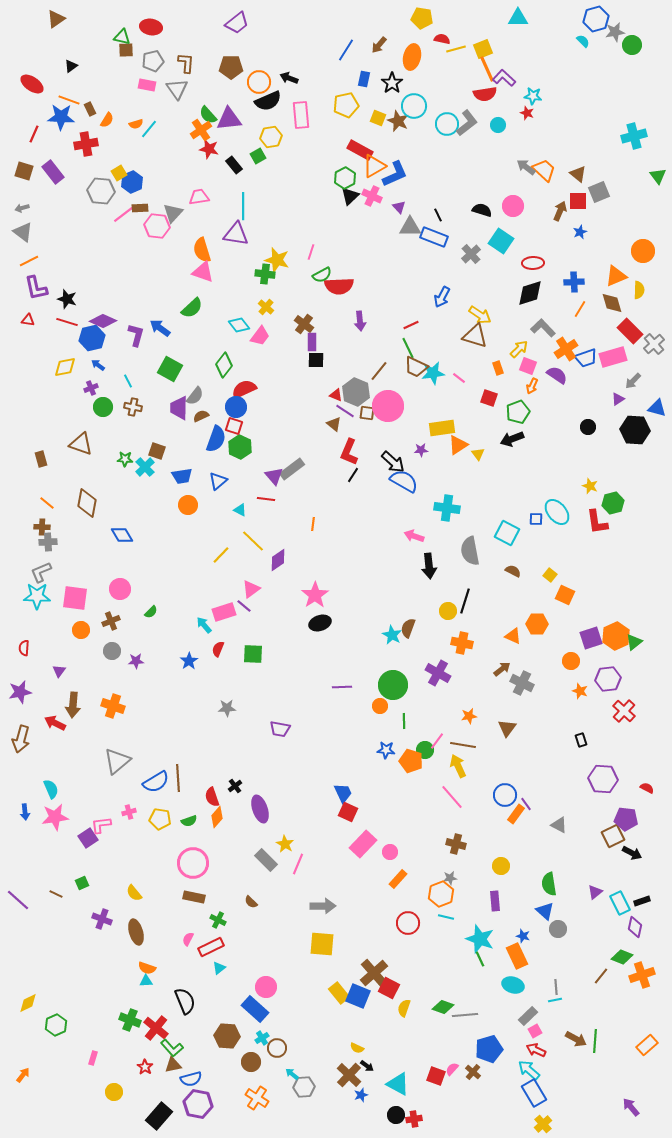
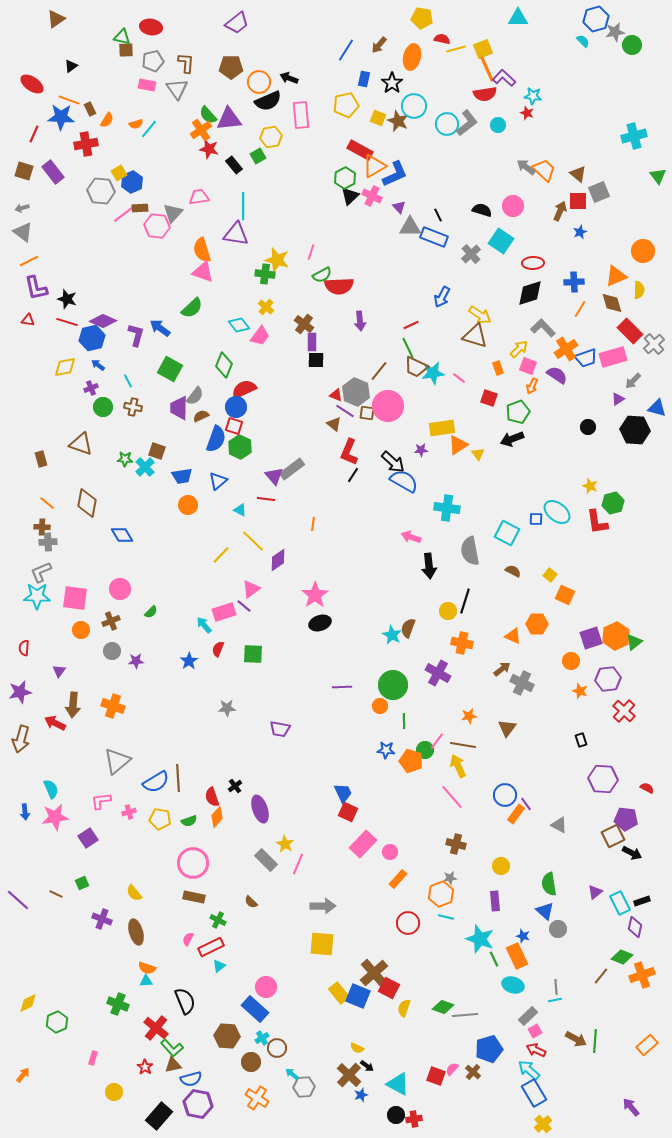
green diamond at (224, 365): rotated 15 degrees counterclockwise
cyan ellipse at (557, 512): rotated 12 degrees counterclockwise
pink arrow at (414, 536): moved 3 px left, 1 px down
pink L-shape at (101, 825): moved 24 px up
green line at (480, 959): moved 14 px right
cyan triangle at (219, 968): moved 2 px up
green cross at (130, 1020): moved 12 px left, 16 px up
green hexagon at (56, 1025): moved 1 px right, 3 px up
